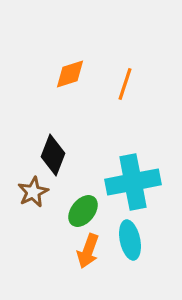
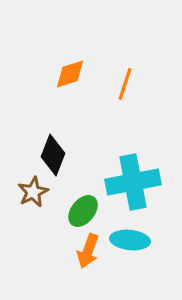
cyan ellipse: rotated 72 degrees counterclockwise
